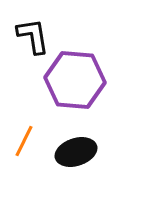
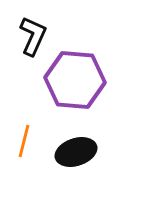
black L-shape: rotated 33 degrees clockwise
orange line: rotated 12 degrees counterclockwise
